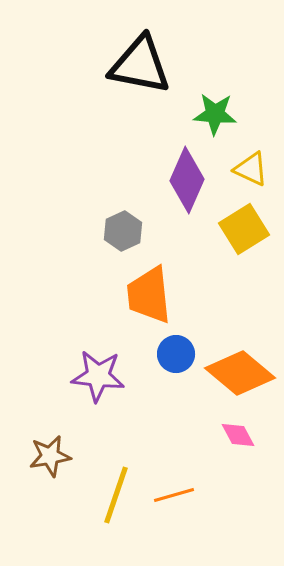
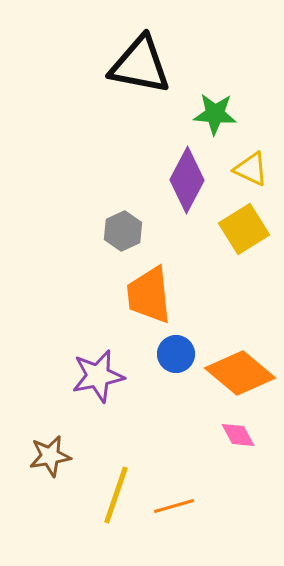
purple diamond: rotated 4 degrees clockwise
purple star: rotated 18 degrees counterclockwise
orange line: moved 11 px down
